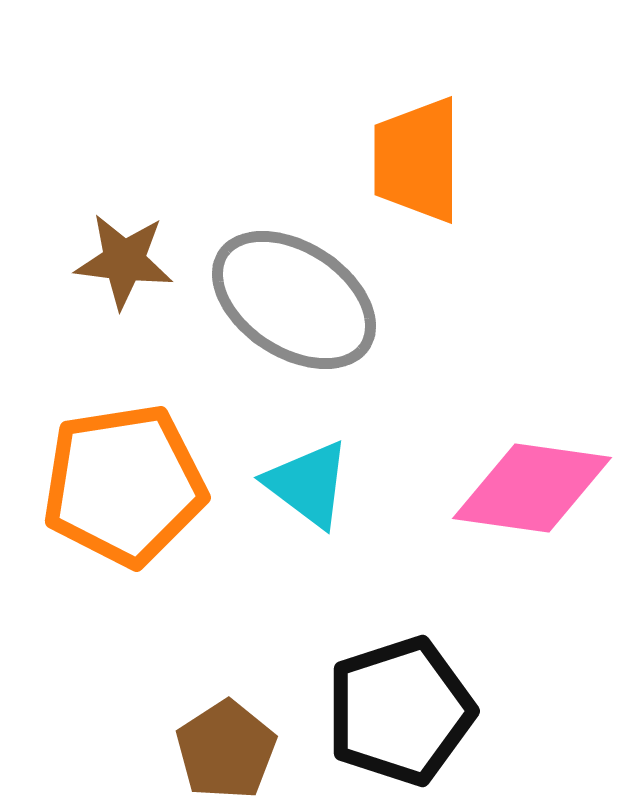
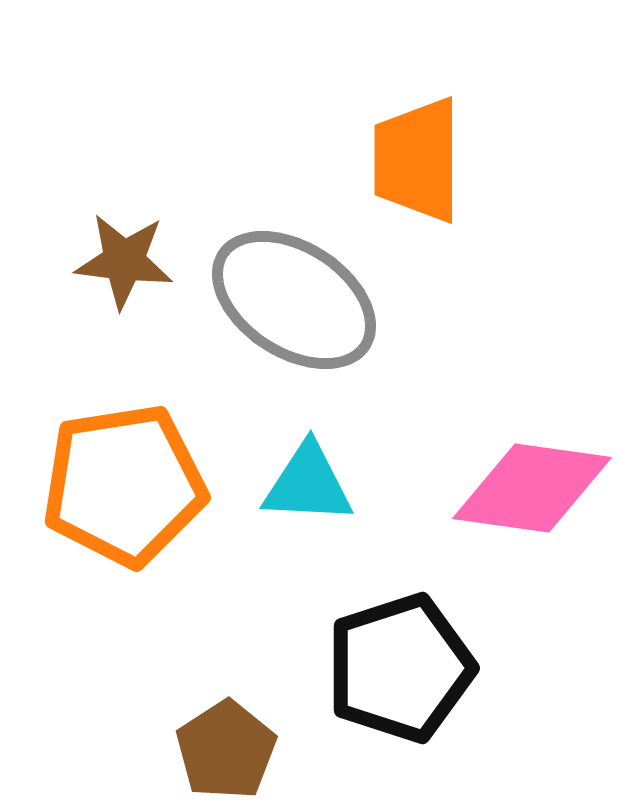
cyan triangle: rotated 34 degrees counterclockwise
black pentagon: moved 43 px up
